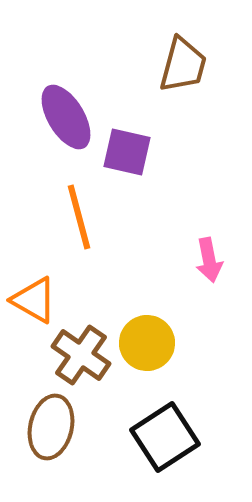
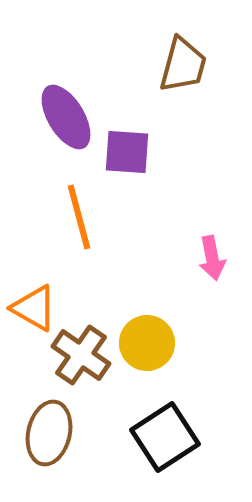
purple square: rotated 9 degrees counterclockwise
pink arrow: moved 3 px right, 2 px up
orange triangle: moved 8 px down
brown ellipse: moved 2 px left, 6 px down
